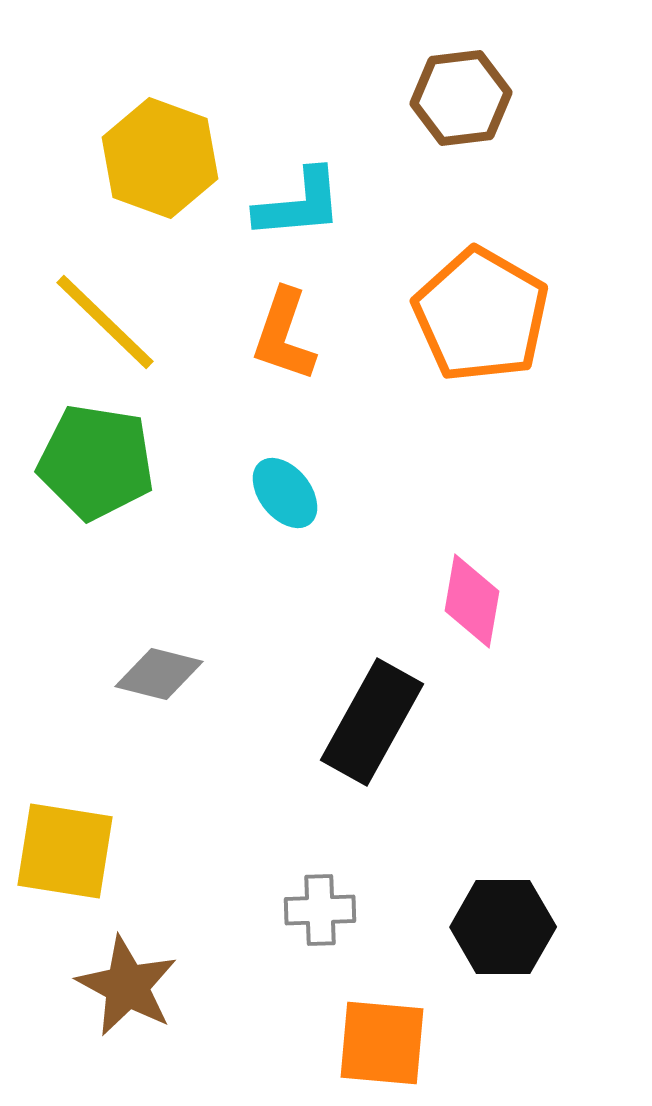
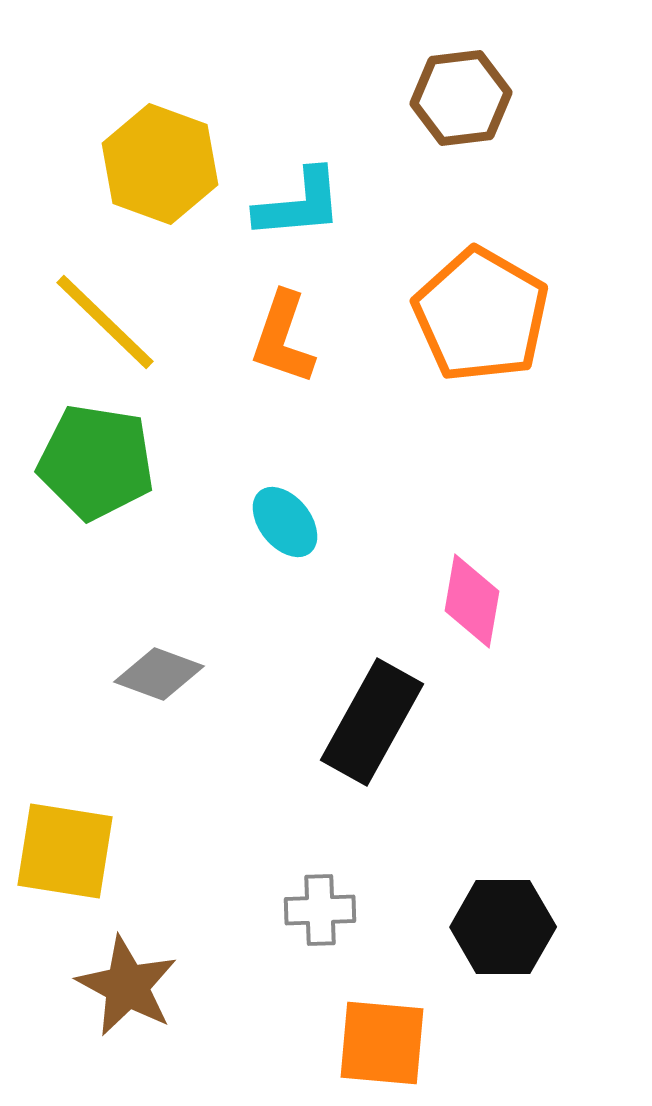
yellow hexagon: moved 6 px down
orange L-shape: moved 1 px left, 3 px down
cyan ellipse: moved 29 px down
gray diamond: rotated 6 degrees clockwise
